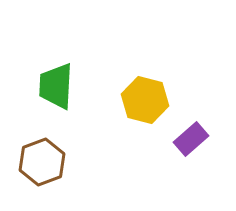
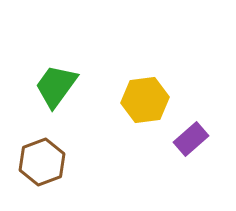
green trapezoid: rotated 33 degrees clockwise
yellow hexagon: rotated 21 degrees counterclockwise
